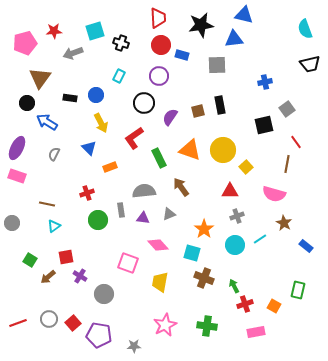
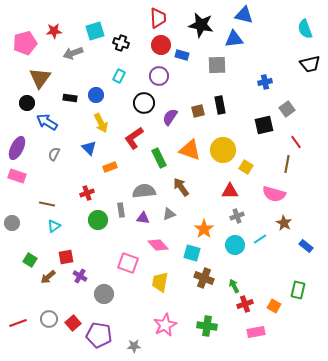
black star at (201, 25): rotated 20 degrees clockwise
yellow square at (246, 167): rotated 16 degrees counterclockwise
